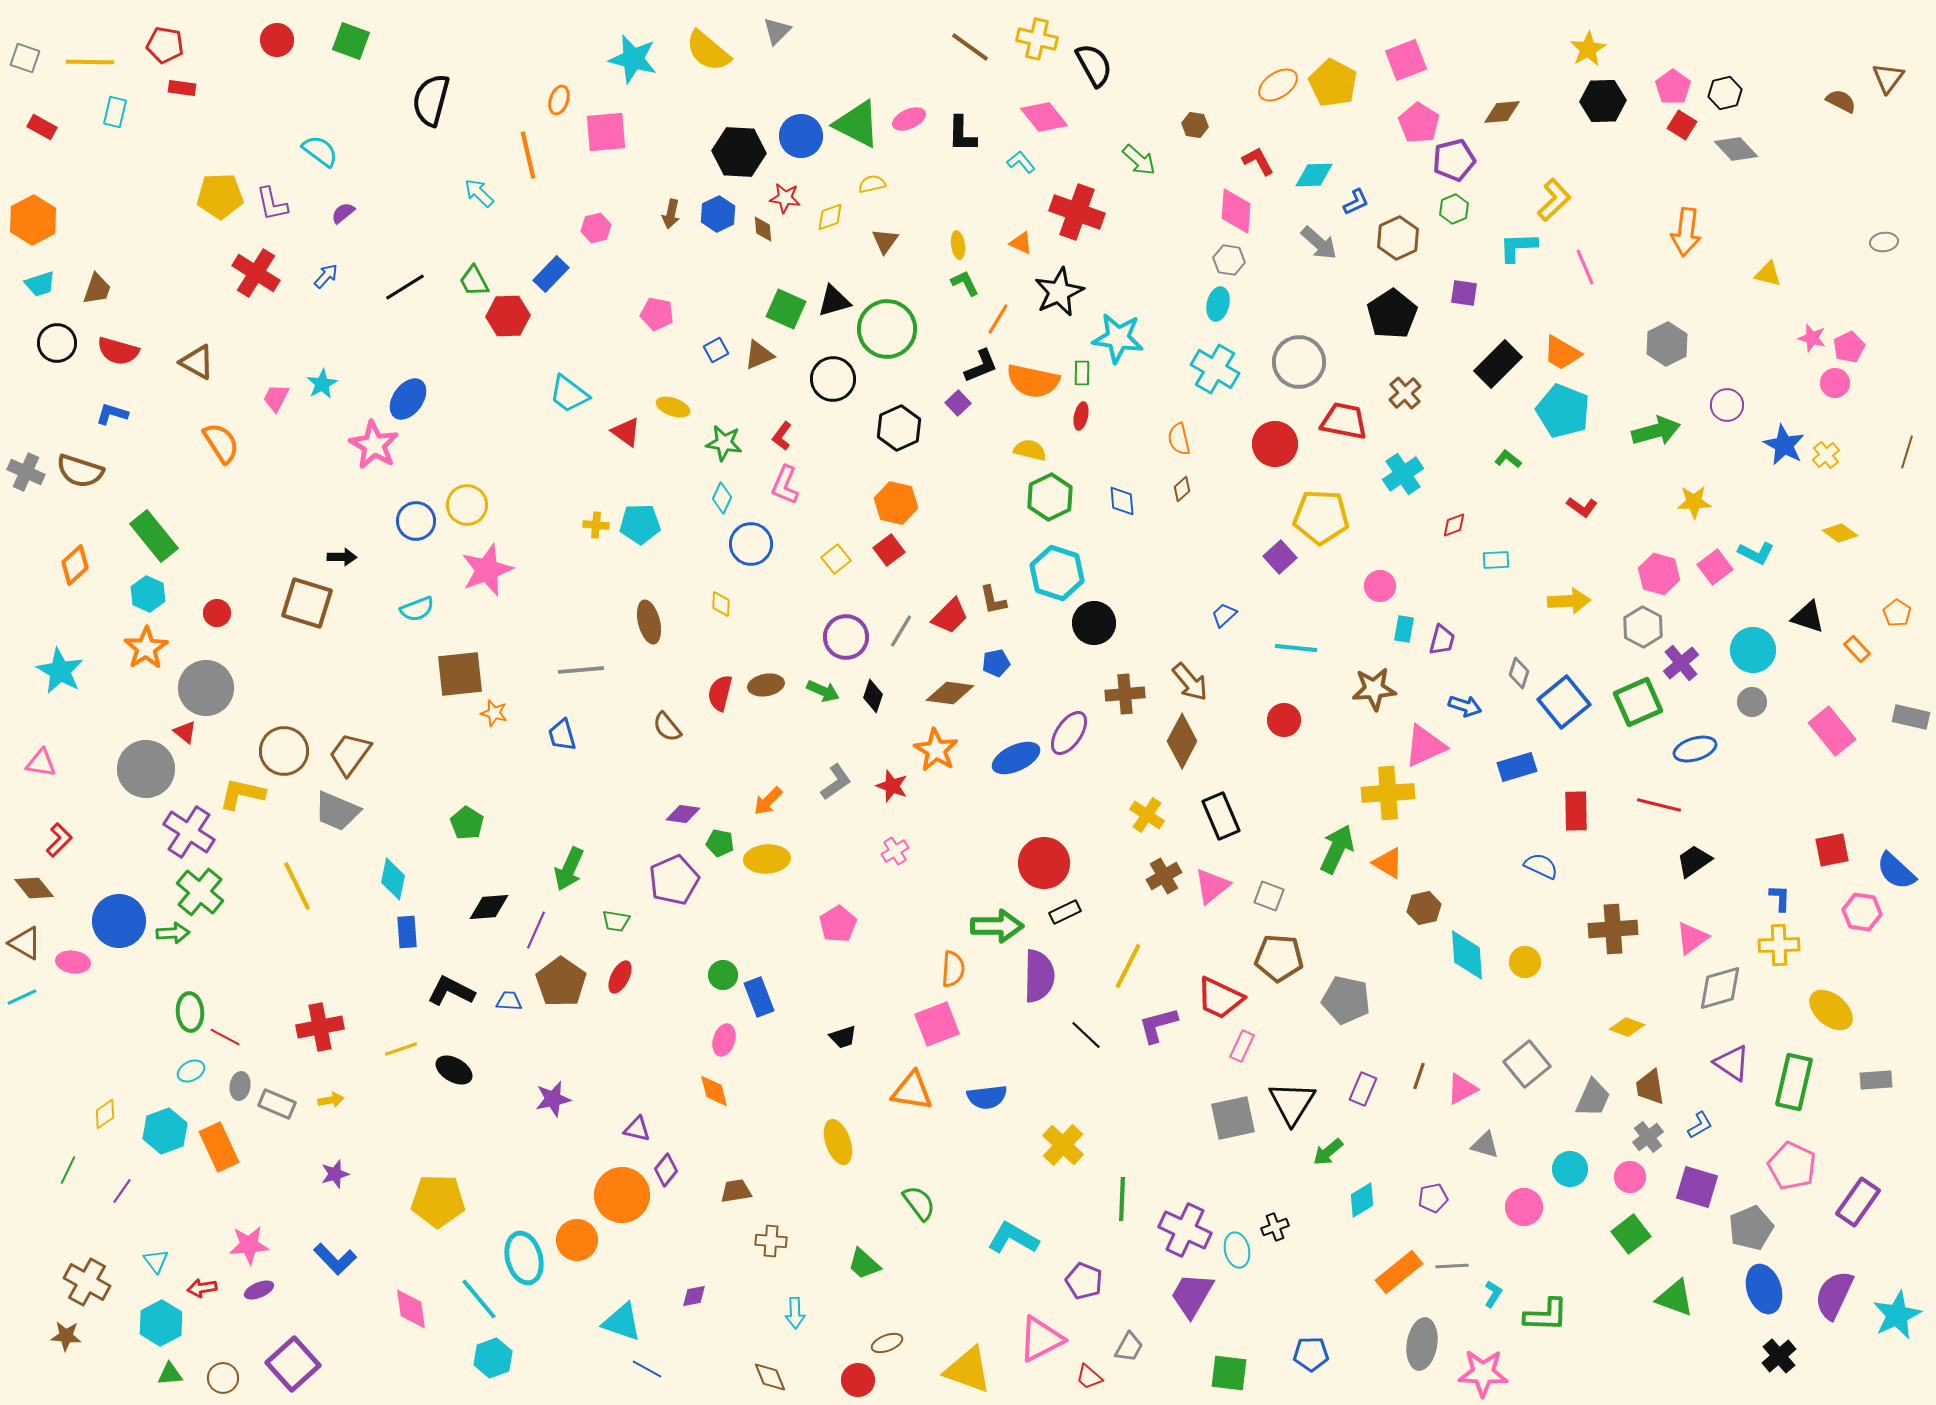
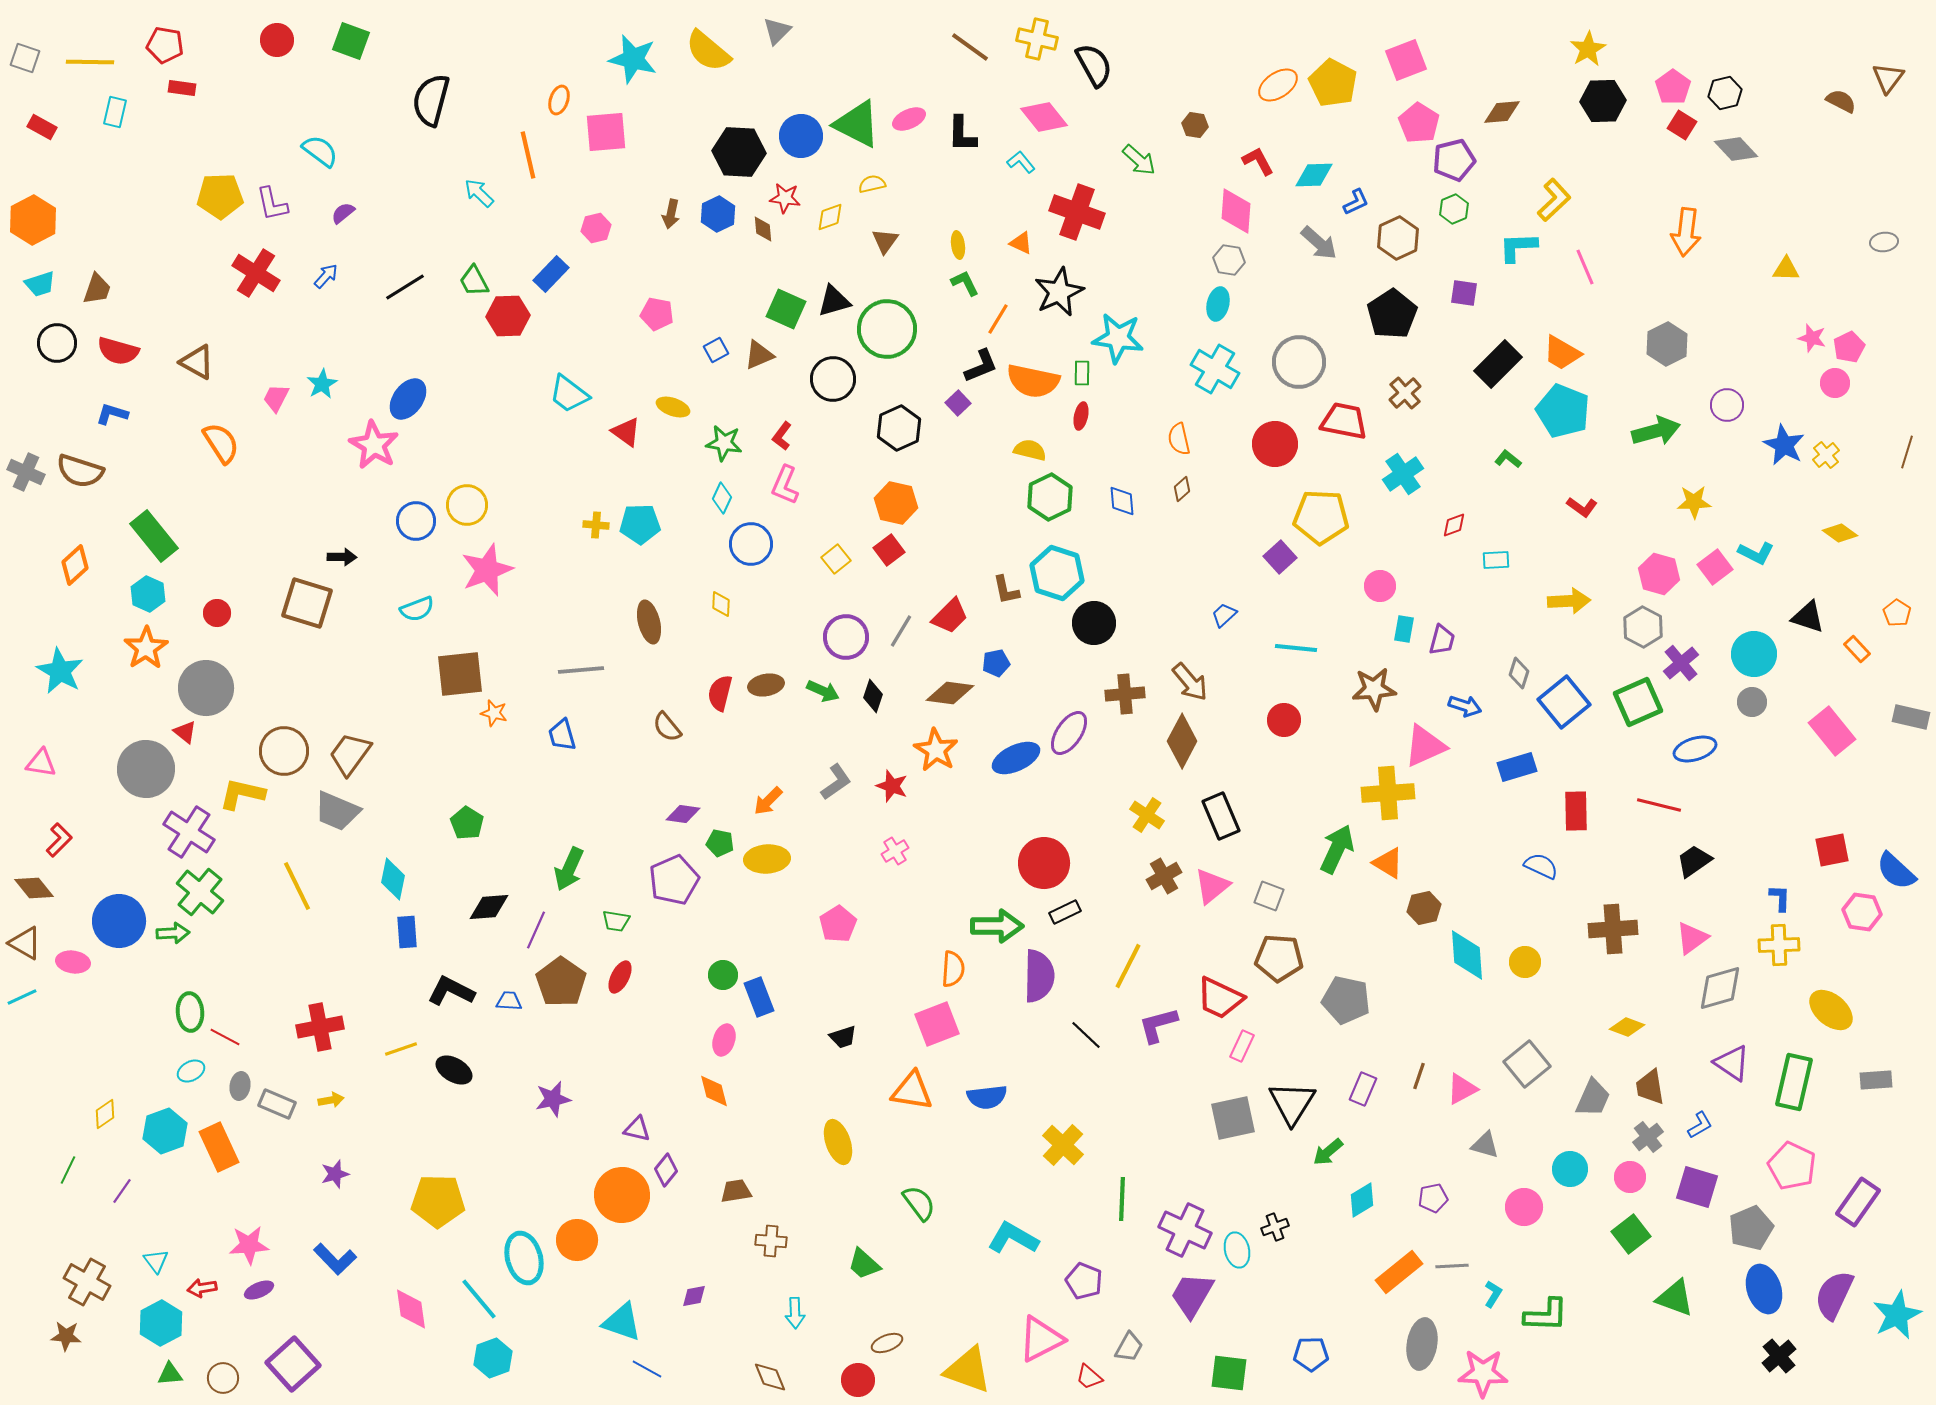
yellow triangle at (1768, 274): moved 18 px right, 5 px up; rotated 12 degrees counterclockwise
brown L-shape at (993, 600): moved 13 px right, 10 px up
cyan circle at (1753, 650): moved 1 px right, 4 px down
